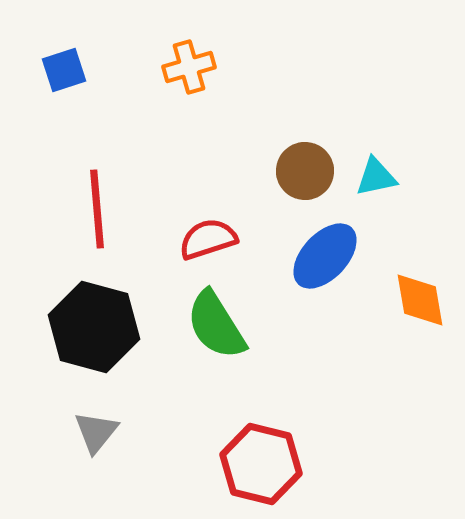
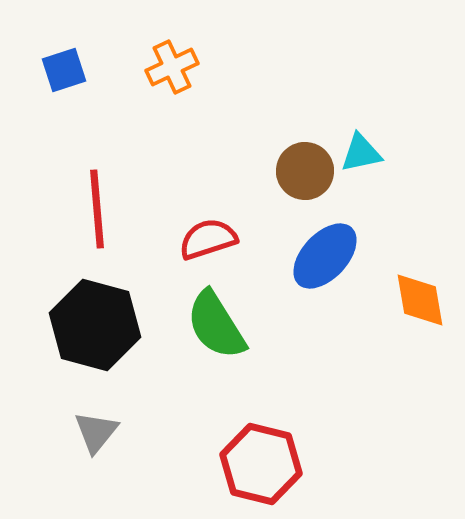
orange cross: moved 17 px left; rotated 9 degrees counterclockwise
cyan triangle: moved 15 px left, 24 px up
black hexagon: moved 1 px right, 2 px up
